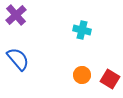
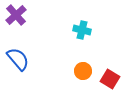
orange circle: moved 1 px right, 4 px up
